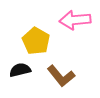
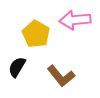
yellow pentagon: moved 7 px up
black semicircle: moved 3 px left, 3 px up; rotated 45 degrees counterclockwise
